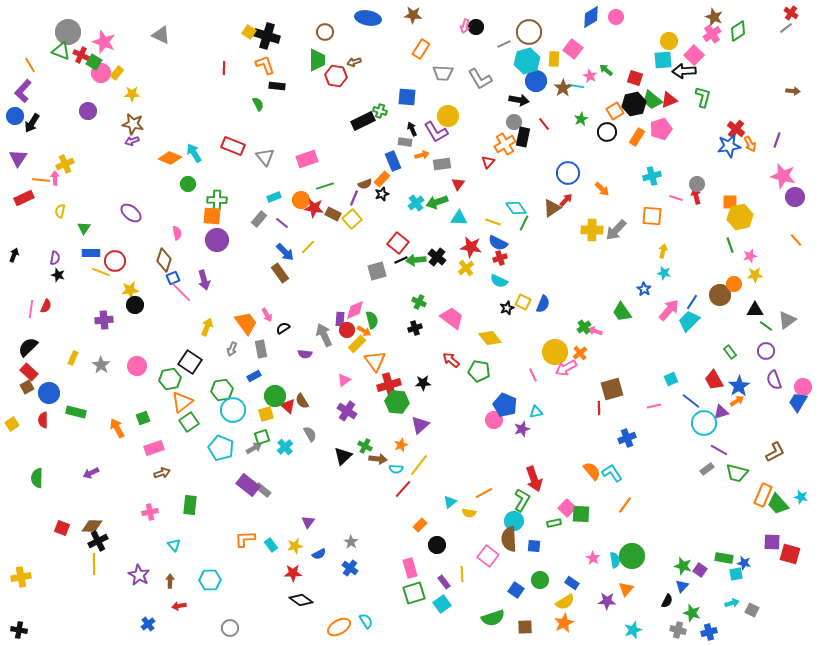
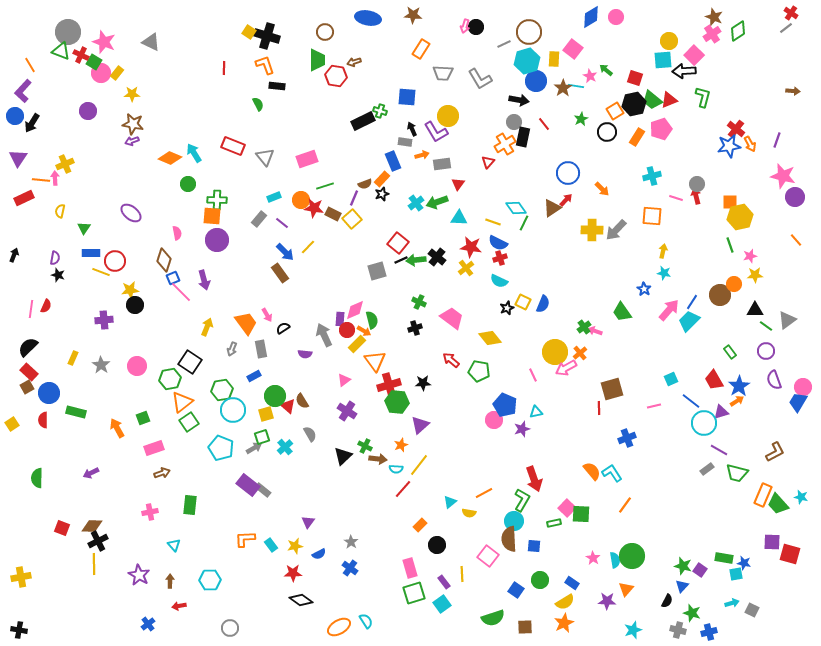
gray triangle at (161, 35): moved 10 px left, 7 px down
